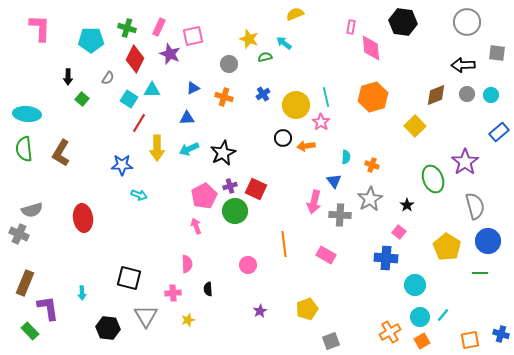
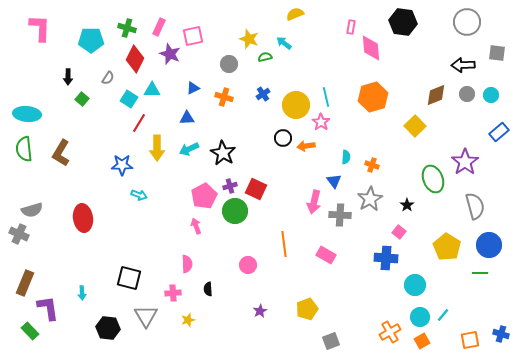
black star at (223, 153): rotated 15 degrees counterclockwise
blue circle at (488, 241): moved 1 px right, 4 px down
